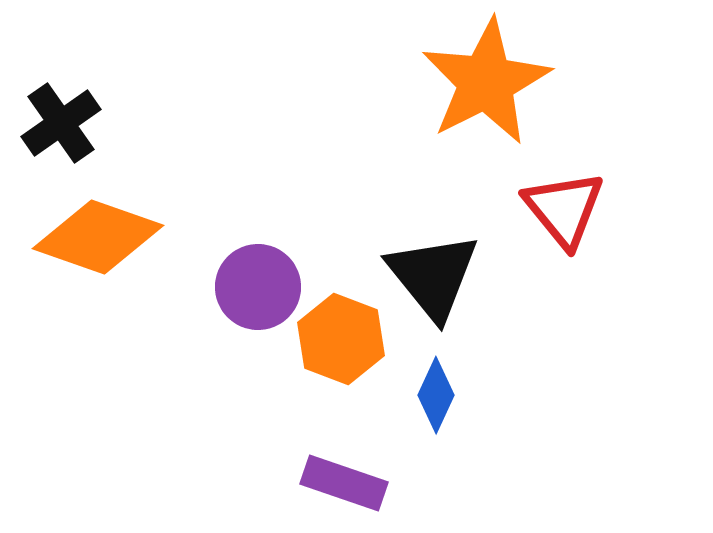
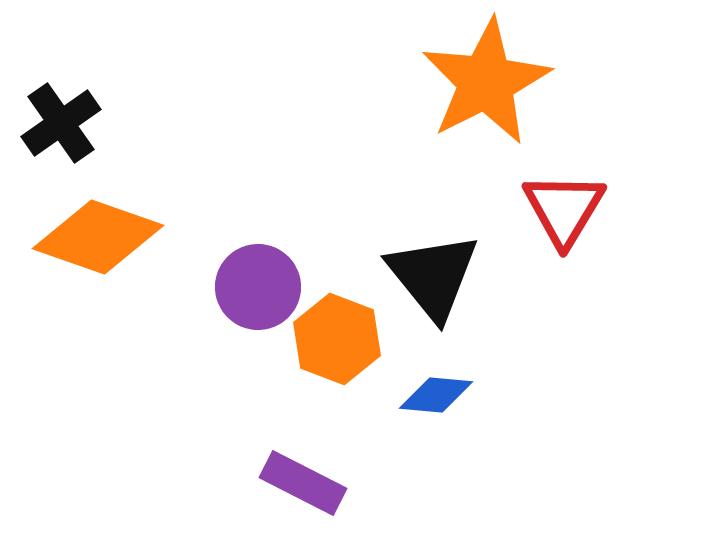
red triangle: rotated 10 degrees clockwise
orange hexagon: moved 4 px left
blue diamond: rotated 70 degrees clockwise
purple rectangle: moved 41 px left; rotated 8 degrees clockwise
